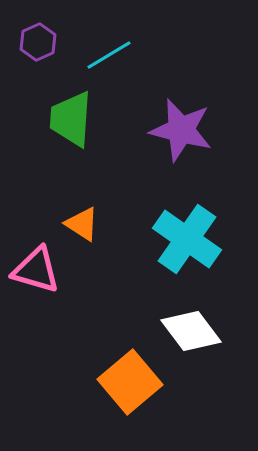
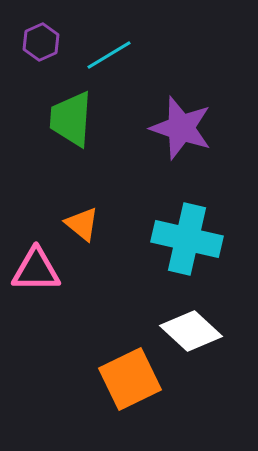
purple hexagon: moved 3 px right
purple star: moved 2 px up; rotated 4 degrees clockwise
orange triangle: rotated 6 degrees clockwise
cyan cross: rotated 22 degrees counterclockwise
pink triangle: rotated 16 degrees counterclockwise
white diamond: rotated 10 degrees counterclockwise
orange square: moved 3 px up; rotated 14 degrees clockwise
